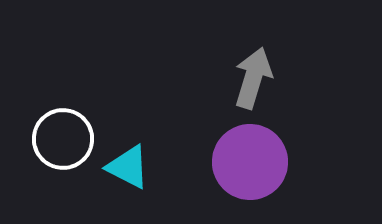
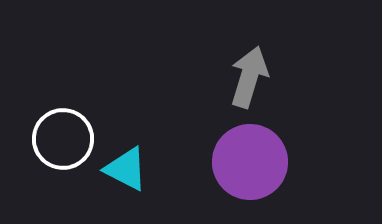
gray arrow: moved 4 px left, 1 px up
cyan triangle: moved 2 px left, 2 px down
